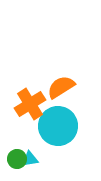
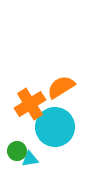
cyan circle: moved 3 px left, 1 px down
green circle: moved 8 px up
